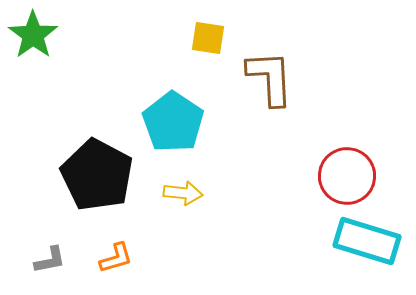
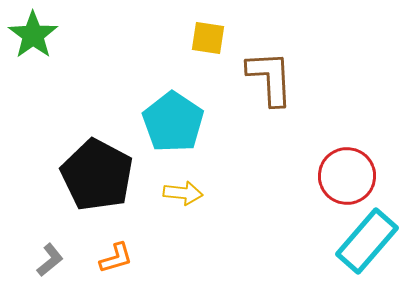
cyan rectangle: rotated 66 degrees counterclockwise
gray L-shape: rotated 28 degrees counterclockwise
